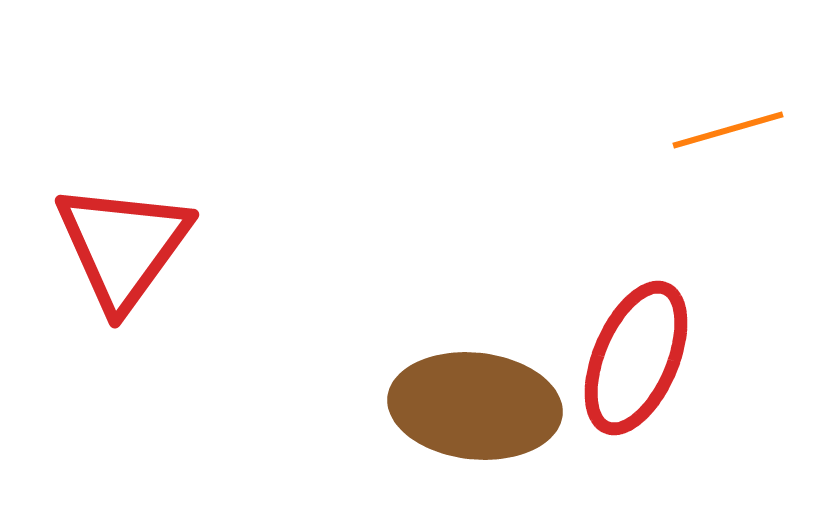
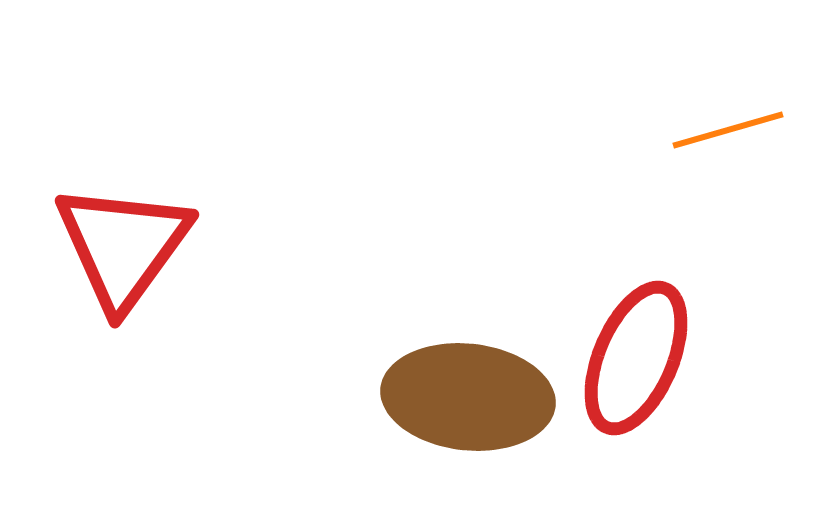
brown ellipse: moved 7 px left, 9 px up
